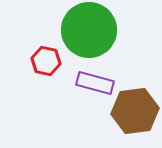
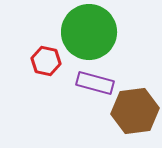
green circle: moved 2 px down
